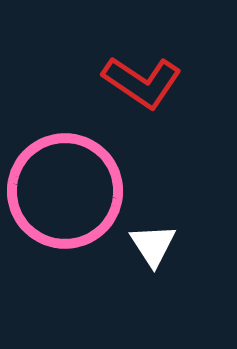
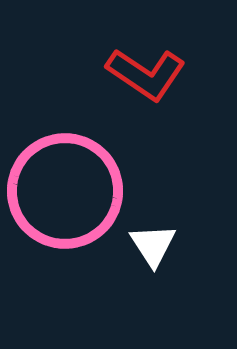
red L-shape: moved 4 px right, 8 px up
